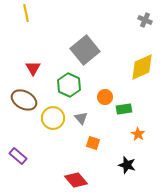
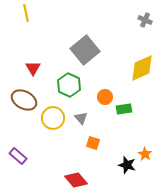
yellow diamond: moved 1 px down
orange star: moved 7 px right, 20 px down
